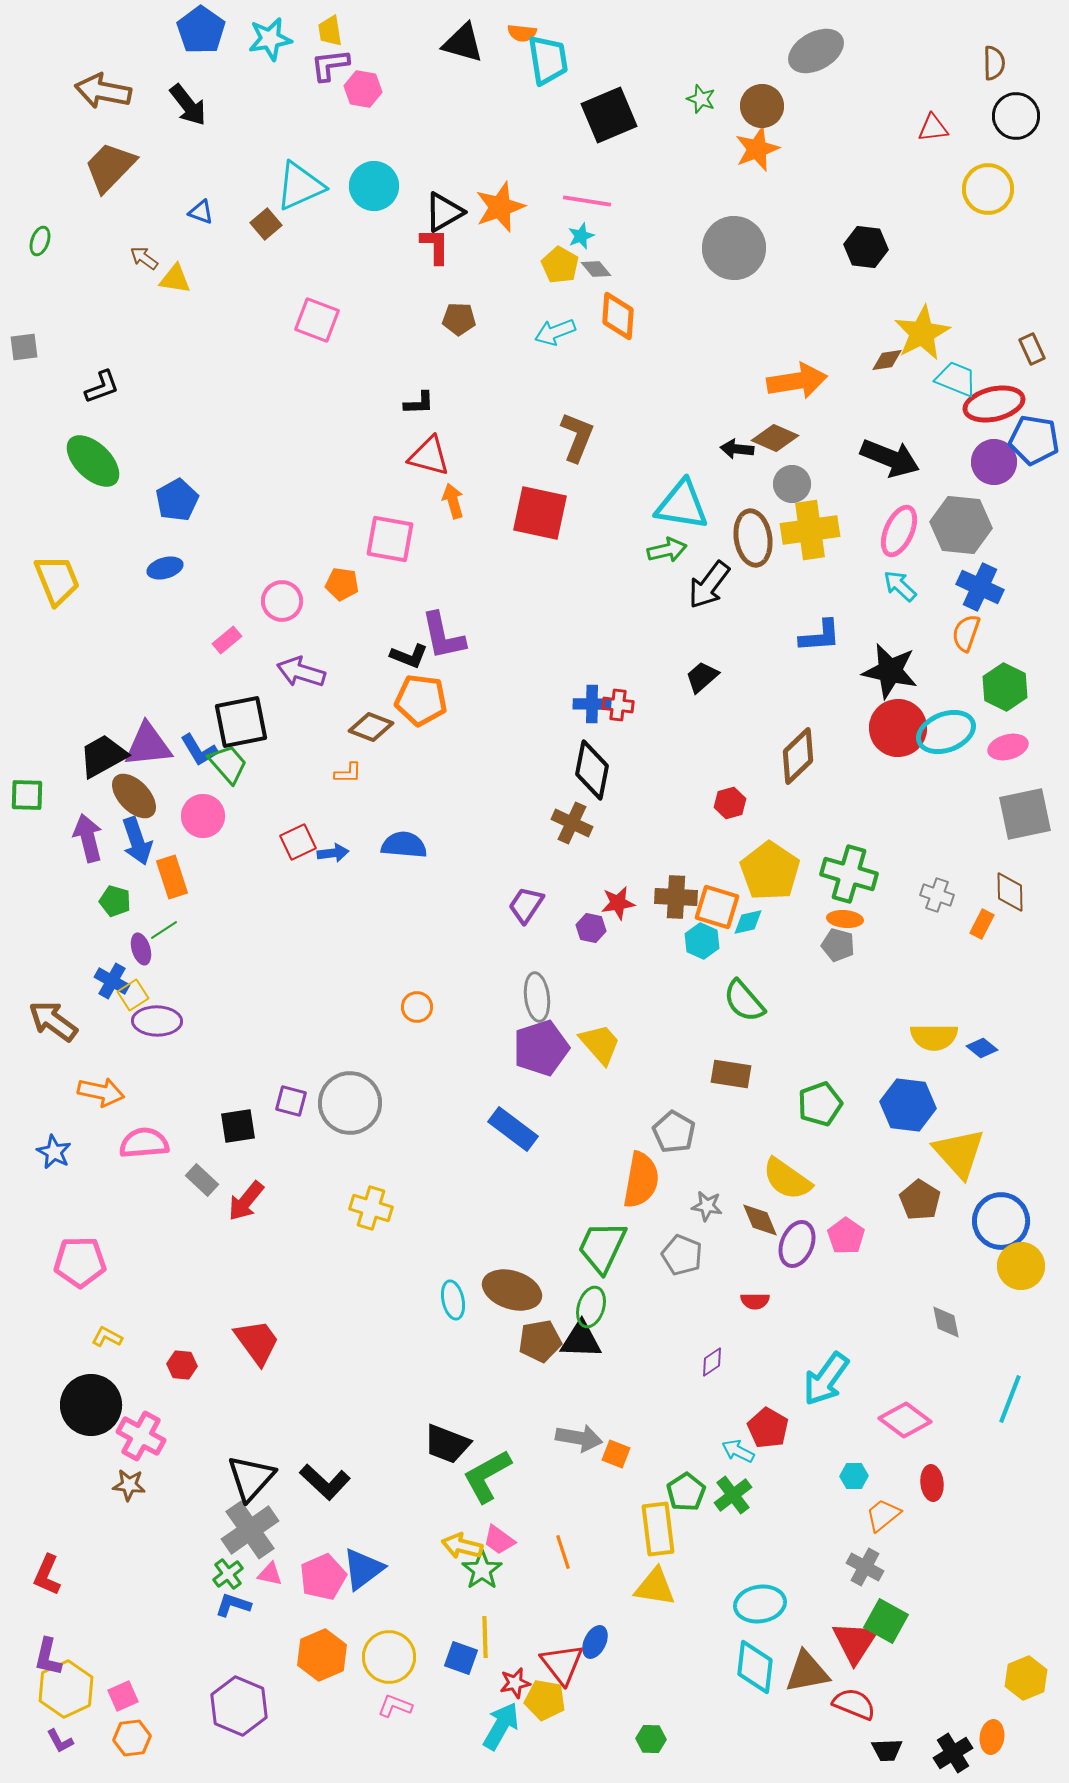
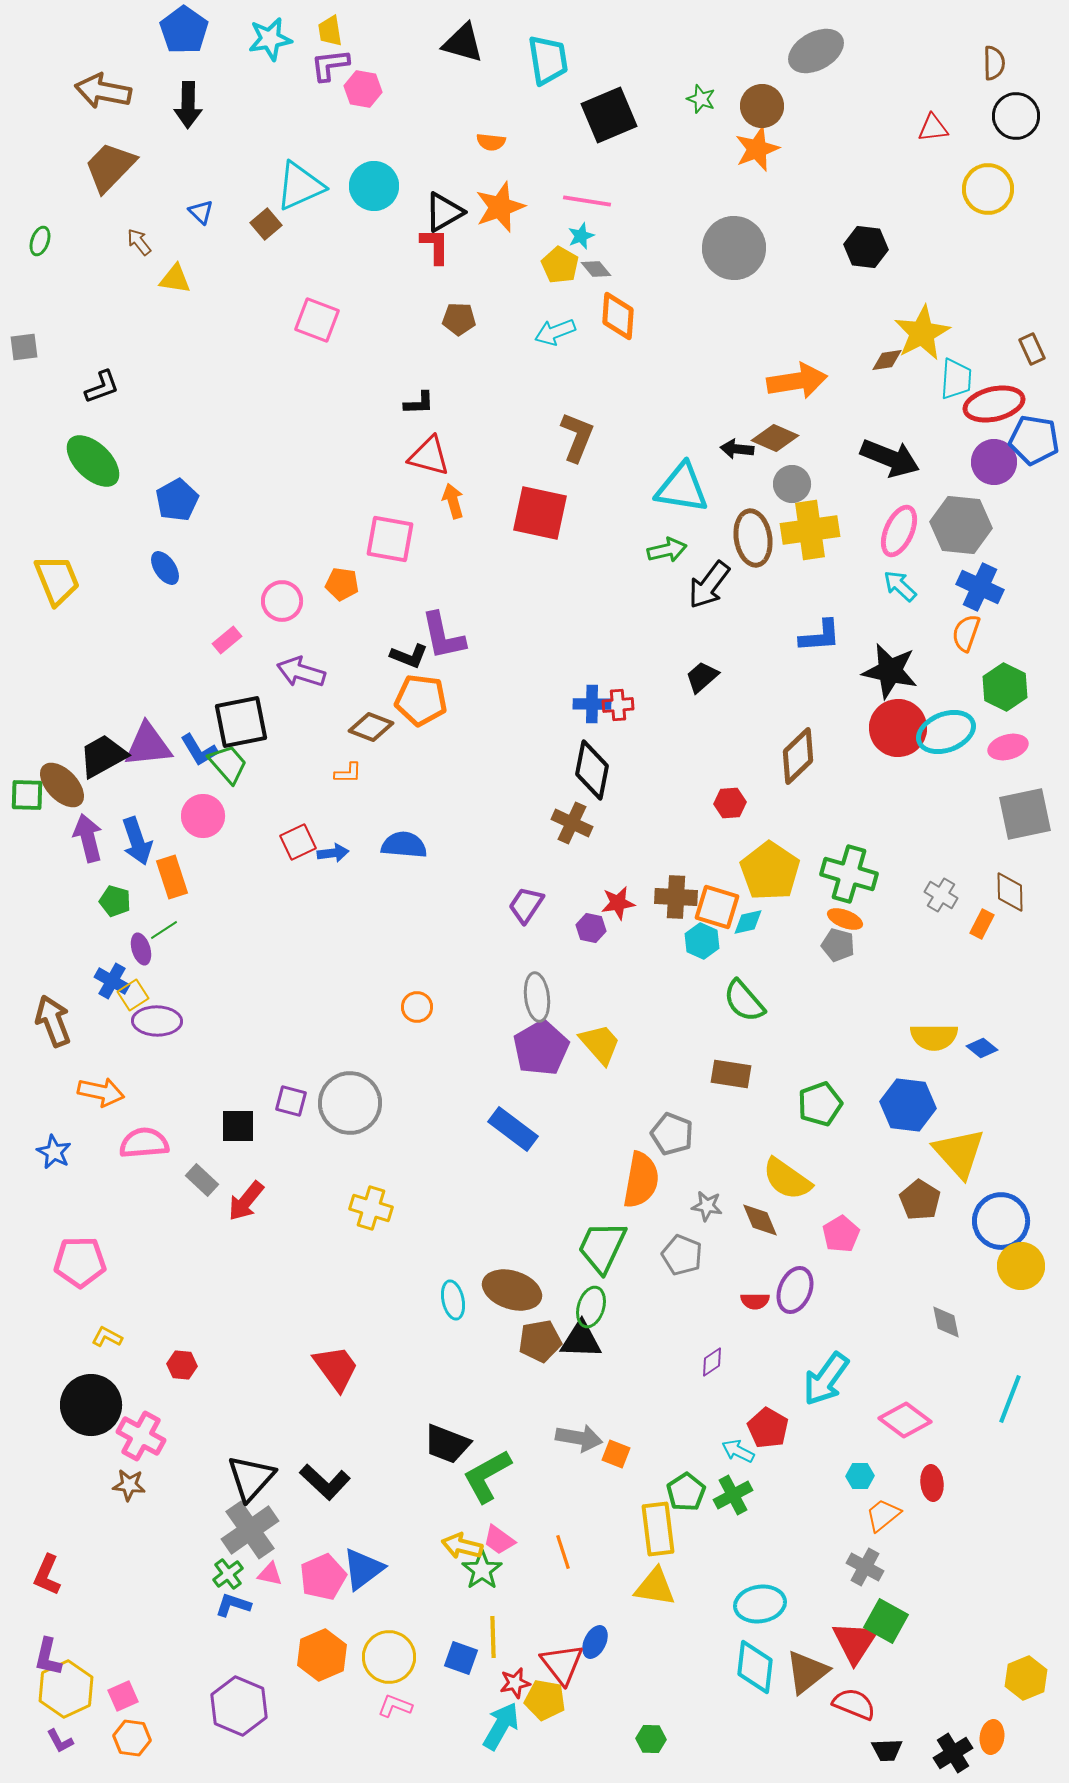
blue pentagon at (201, 30): moved 17 px left
orange semicircle at (522, 33): moved 31 px left, 109 px down
black arrow at (188, 105): rotated 39 degrees clockwise
blue triangle at (201, 212): rotated 24 degrees clockwise
brown arrow at (144, 258): moved 5 px left, 16 px up; rotated 16 degrees clockwise
cyan trapezoid at (956, 379): rotated 72 degrees clockwise
cyan triangle at (682, 505): moved 17 px up
blue ellipse at (165, 568): rotated 72 degrees clockwise
red cross at (618, 705): rotated 12 degrees counterclockwise
brown ellipse at (134, 796): moved 72 px left, 11 px up
red hexagon at (730, 803): rotated 12 degrees clockwise
gray cross at (937, 895): moved 4 px right; rotated 12 degrees clockwise
orange ellipse at (845, 919): rotated 16 degrees clockwise
brown arrow at (53, 1021): rotated 33 degrees clockwise
purple pentagon at (541, 1048): rotated 12 degrees counterclockwise
black square at (238, 1126): rotated 9 degrees clockwise
gray pentagon at (674, 1132): moved 2 px left, 2 px down; rotated 9 degrees counterclockwise
pink pentagon at (846, 1236): moved 5 px left, 2 px up; rotated 6 degrees clockwise
purple ellipse at (797, 1244): moved 2 px left, 46 px down
red trapezoid at (257, 1342): moved 79 px right, 26 px down
cyan hexagon at (854, 1476): moved 6 px right
green cross at (733, 1495): rotated 9 degrees clockwise
yellow line at (485, 1637): moved 8 px right
brown triangle at (807, 1672): rotated 27 degrees counterclockwise
orange hexagon at (132, 1738): rotated 15 degrees clockwise
